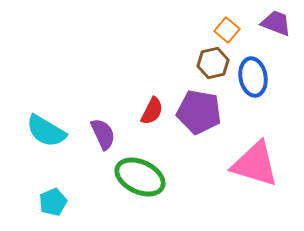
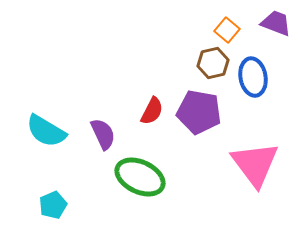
pink triangle: rotated 36 degrees clockwise
cyan pentagon: moved 3 px down
